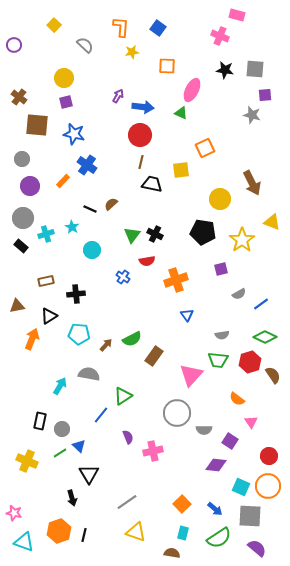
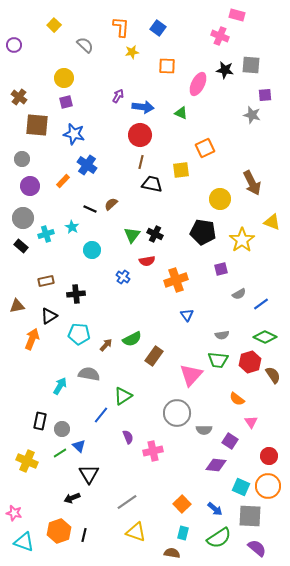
gray square at (255, 69): moved 4 px left, 4 px up
pink ellipse at (192, 90): moved 6 px right, 6 px up
black arrow at (72, 498): rotated 84 degrees clockwise
